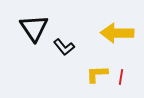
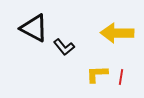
black triangle: rotated 28 degrees counterclockwise
